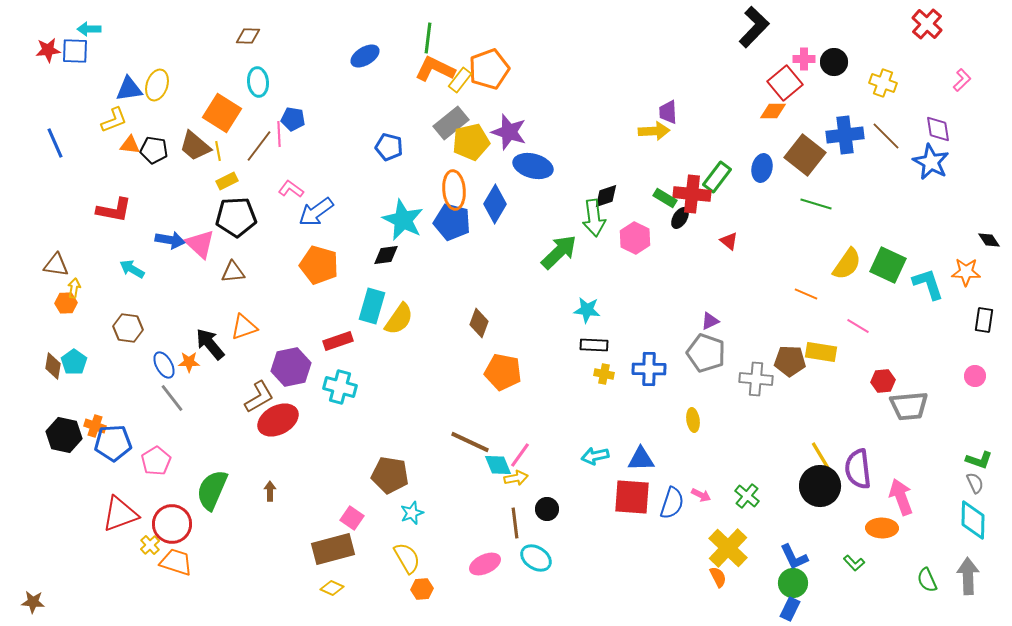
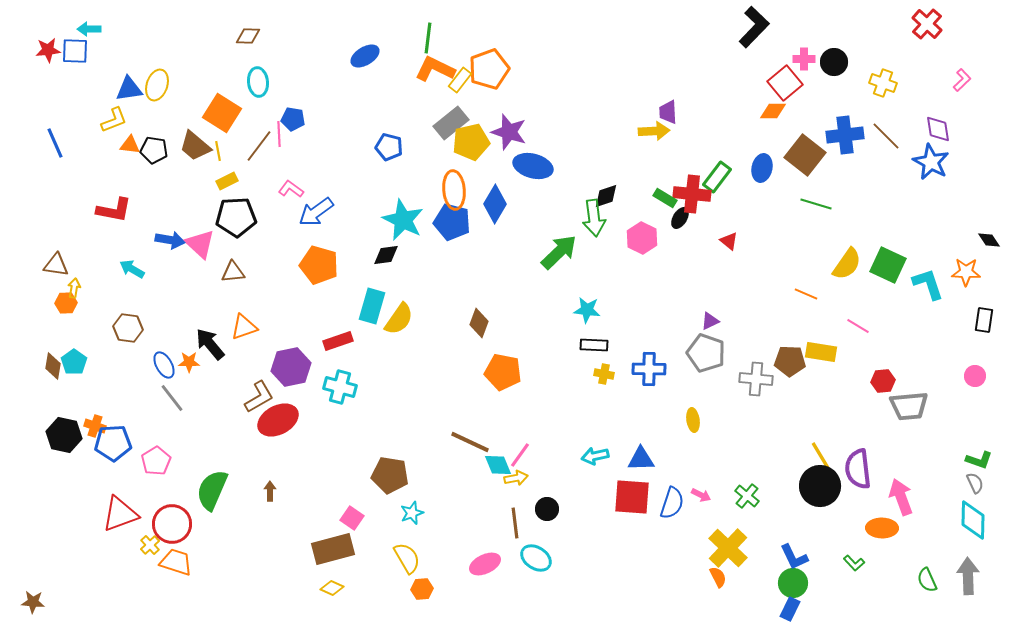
pink hexagon at (635, 238): moved 7 px right
